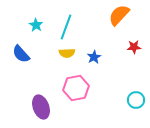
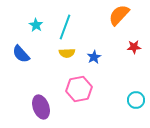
cyan line: moved 1 px left
pink hexagon: moved 3 px right, 1 px down
